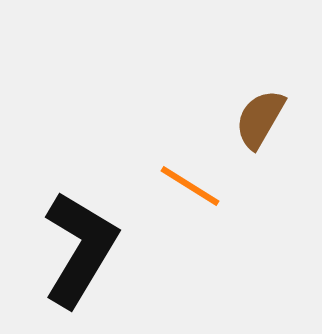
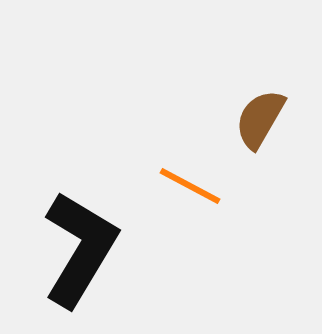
orange line: rotated 4 degrees counterclockwise
